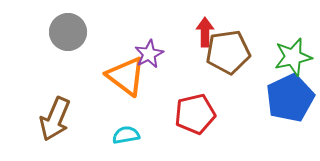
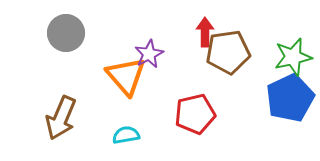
gray circle: moved 2 px left, 1 px down
orange triangle: rotated 12 degrees clockwise
brown arrow: moved 6 px right, 1 px up
